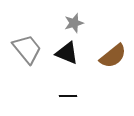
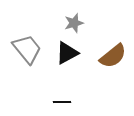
black triangle: rotated 50 degrees counterclockwise
black line: moved 6 px left, 6 px down
